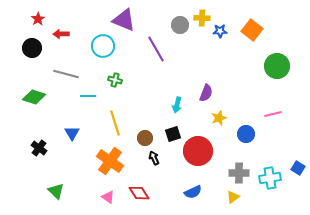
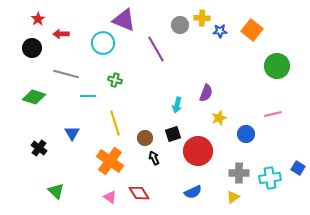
cyan circle: moved 3 px up
pink triangle: moved 2 px right
